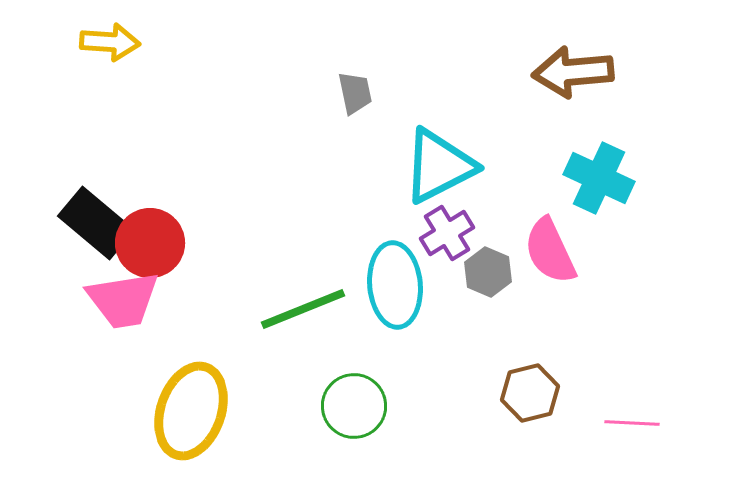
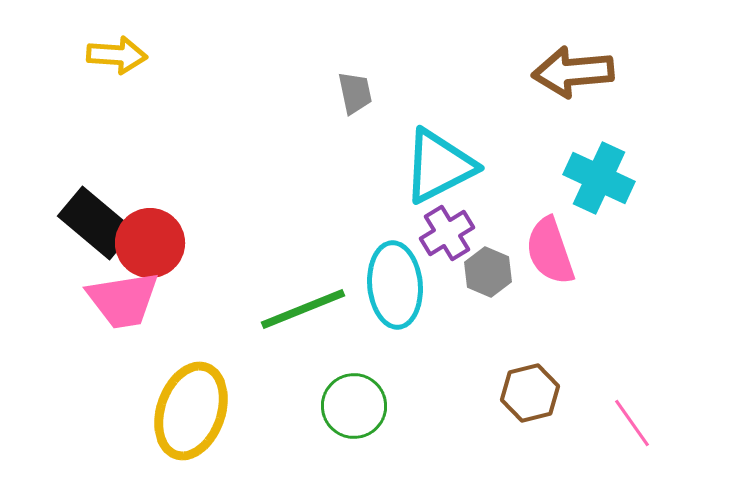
yellow arrow: moved 7 px right, 13 px down
pink semicircle: rotated 6 degrees clockwise
pink line: rotated 52 degrees clockwise
